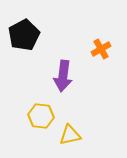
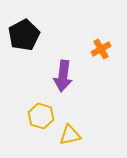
yellow hexagon: rotated 10 degrees clockwise
